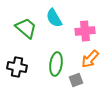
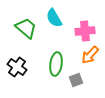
orange arrow: moved 4 px up
black cross: rotated 24 degrees clockwise
